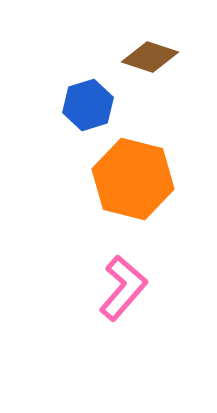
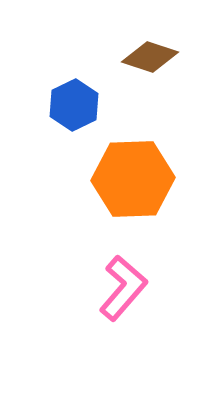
blue hexagon: moved 14 px left; rotated 9 degrees counterclockwise
orange hexagon: rotated 16 degrees counterclockwise
